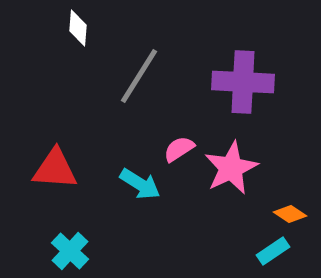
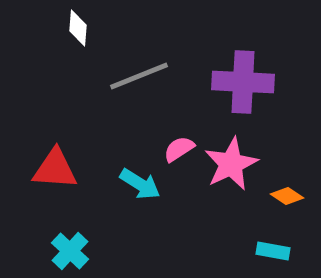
gray line: rotated 36 degrees clockwise
pink star: moved 4 px up
orange diamond: moved 3 px left, 18 px up
cyan rectangle: rotated 44 degrees clockwise
